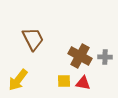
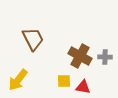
red triangle: moved 4 px down
